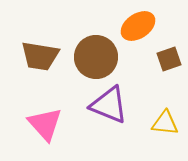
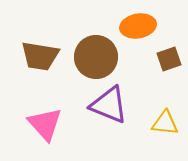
orange ellipse: rotated 24 degrees clockwise
